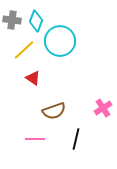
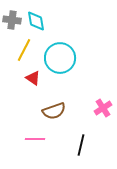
cyan diamond: rotated 30 degrees counterclockwise
cyan circle: moved 17 px down
yellow line: rotated 20 degrees counterclockwise
black line: moved 5 px right, 6 px down
